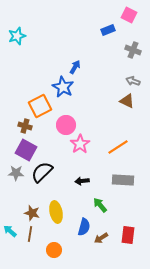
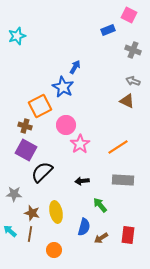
gray star: moved 2 px left, 21 px down
